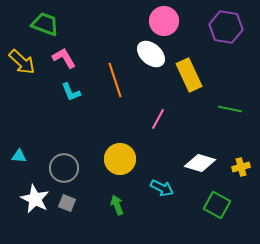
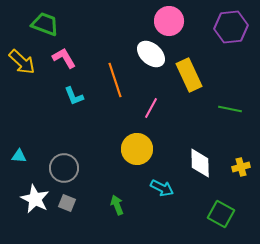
pink circle: moved 5 px right
purple hexagon: moved 5 px right; rotated 16 degrees counterclockwise
cyan L-shape: moved 3 px right, 4 px down
pink line: moved 7 px left, 11 px up
yellow circle: moved 17 px right, 10 px up
white diamond: rotated 72 degrees clockwise
green square: moved 4 px right, 9 px down
